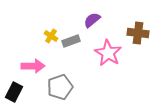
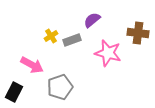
yellow cross: rotated 24 degrees clockwise
gray rectangle: moved 1 px right, 1 px up
pink star: rotated 16 degrees counterclockwise
pink arrow: moved 1 px left, 1 px up; rotated 30 degrees clockwise
